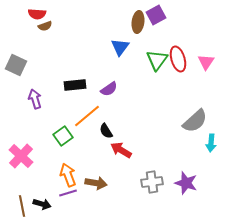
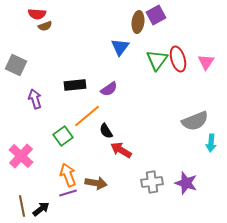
gray semicircle: rotated 20 degrees clockwise
black arrow: moved 1 px left, 5 px down; rotated 54 degrees counterclockwise
